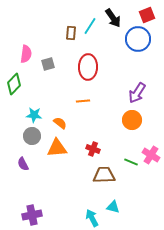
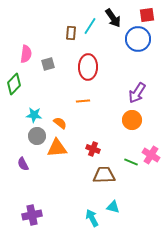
red square: rotated 14 degrees clockwise
gray circle: moved 5 px right
